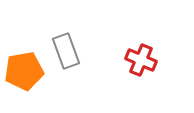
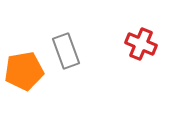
red cross: moved 16 px up
